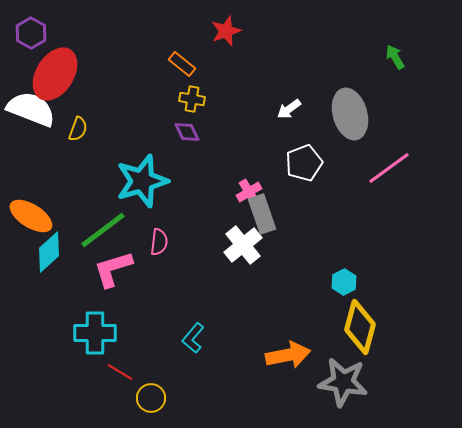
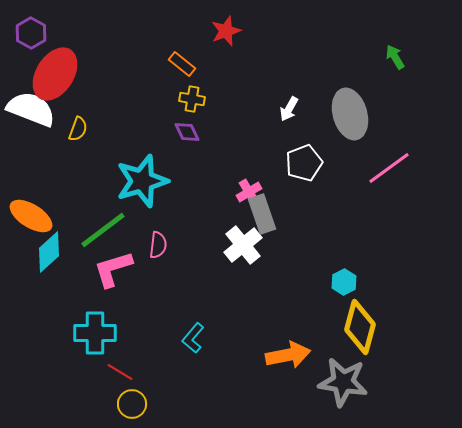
white arrow: rotated 25 degrees counterclockwise
pink semicircle: moved 1 px left, 3 px down
yellow circle: moved 19 px left, 6 px down
